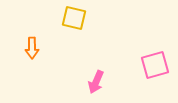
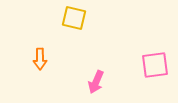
orange arrow: moved 8 px right, 11 px down
pink square: rotated 8 degrees clockwise
